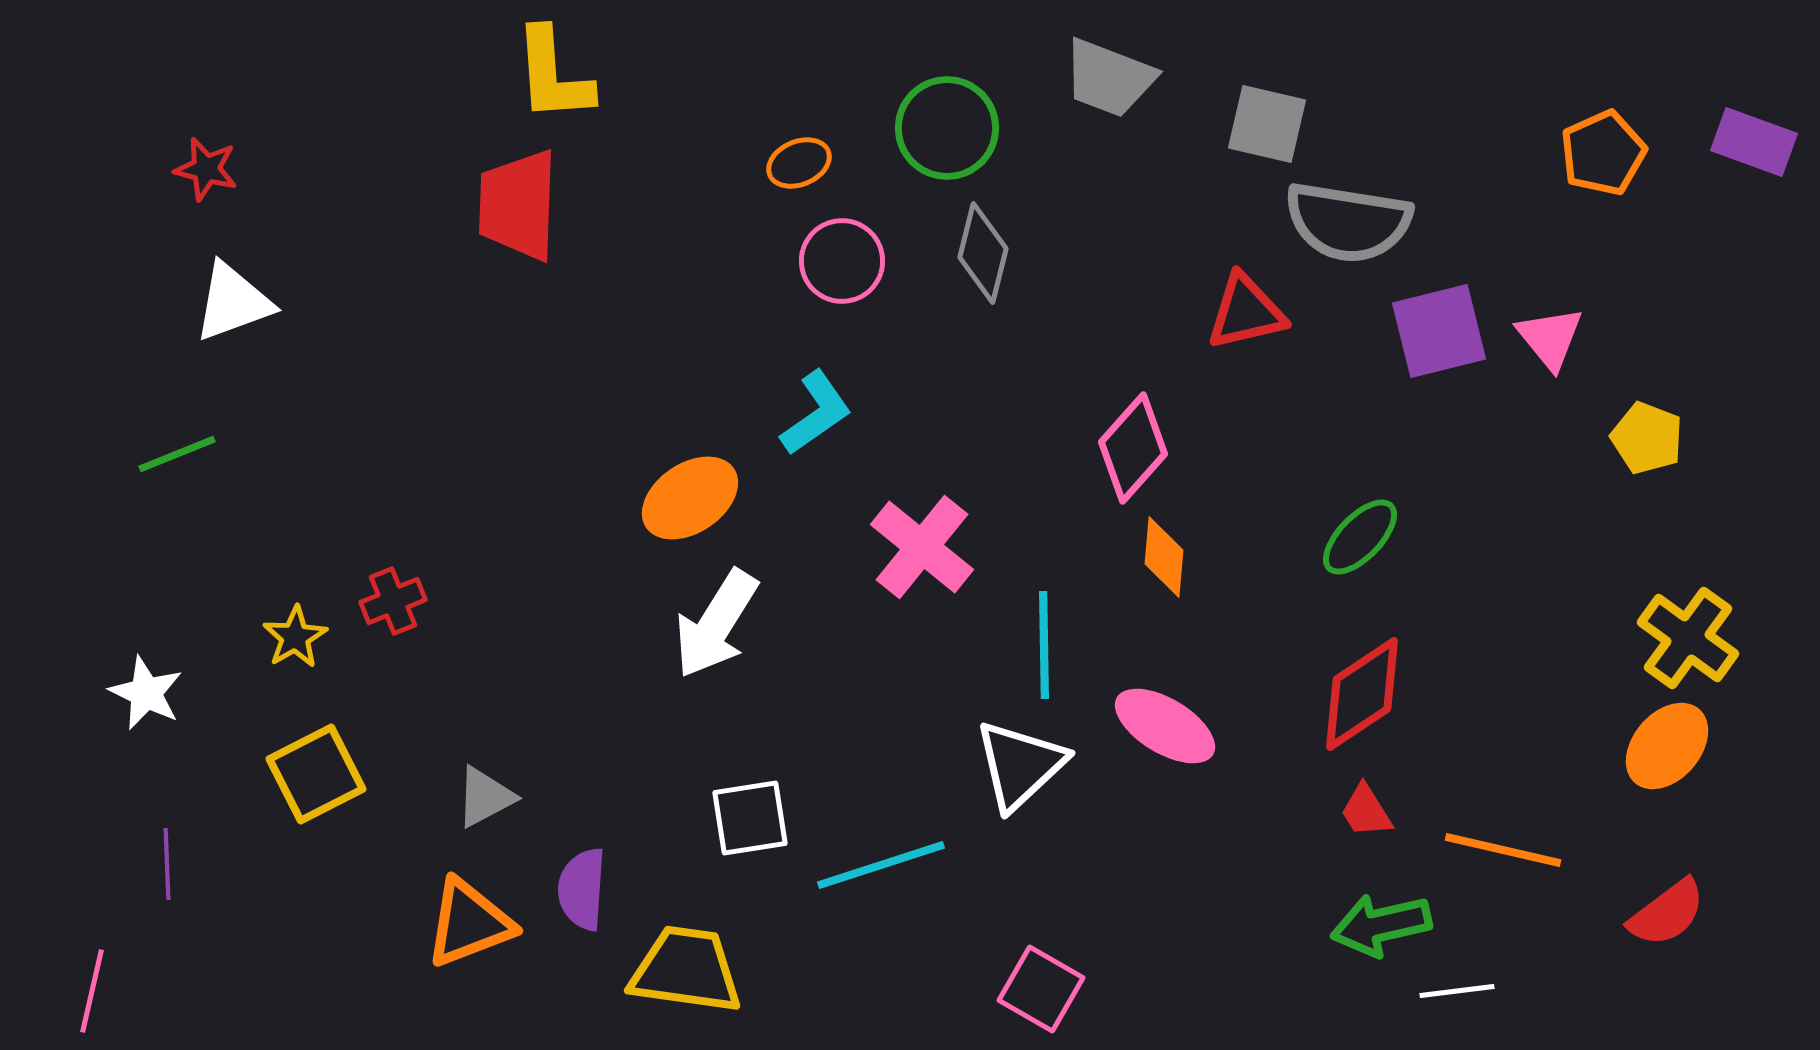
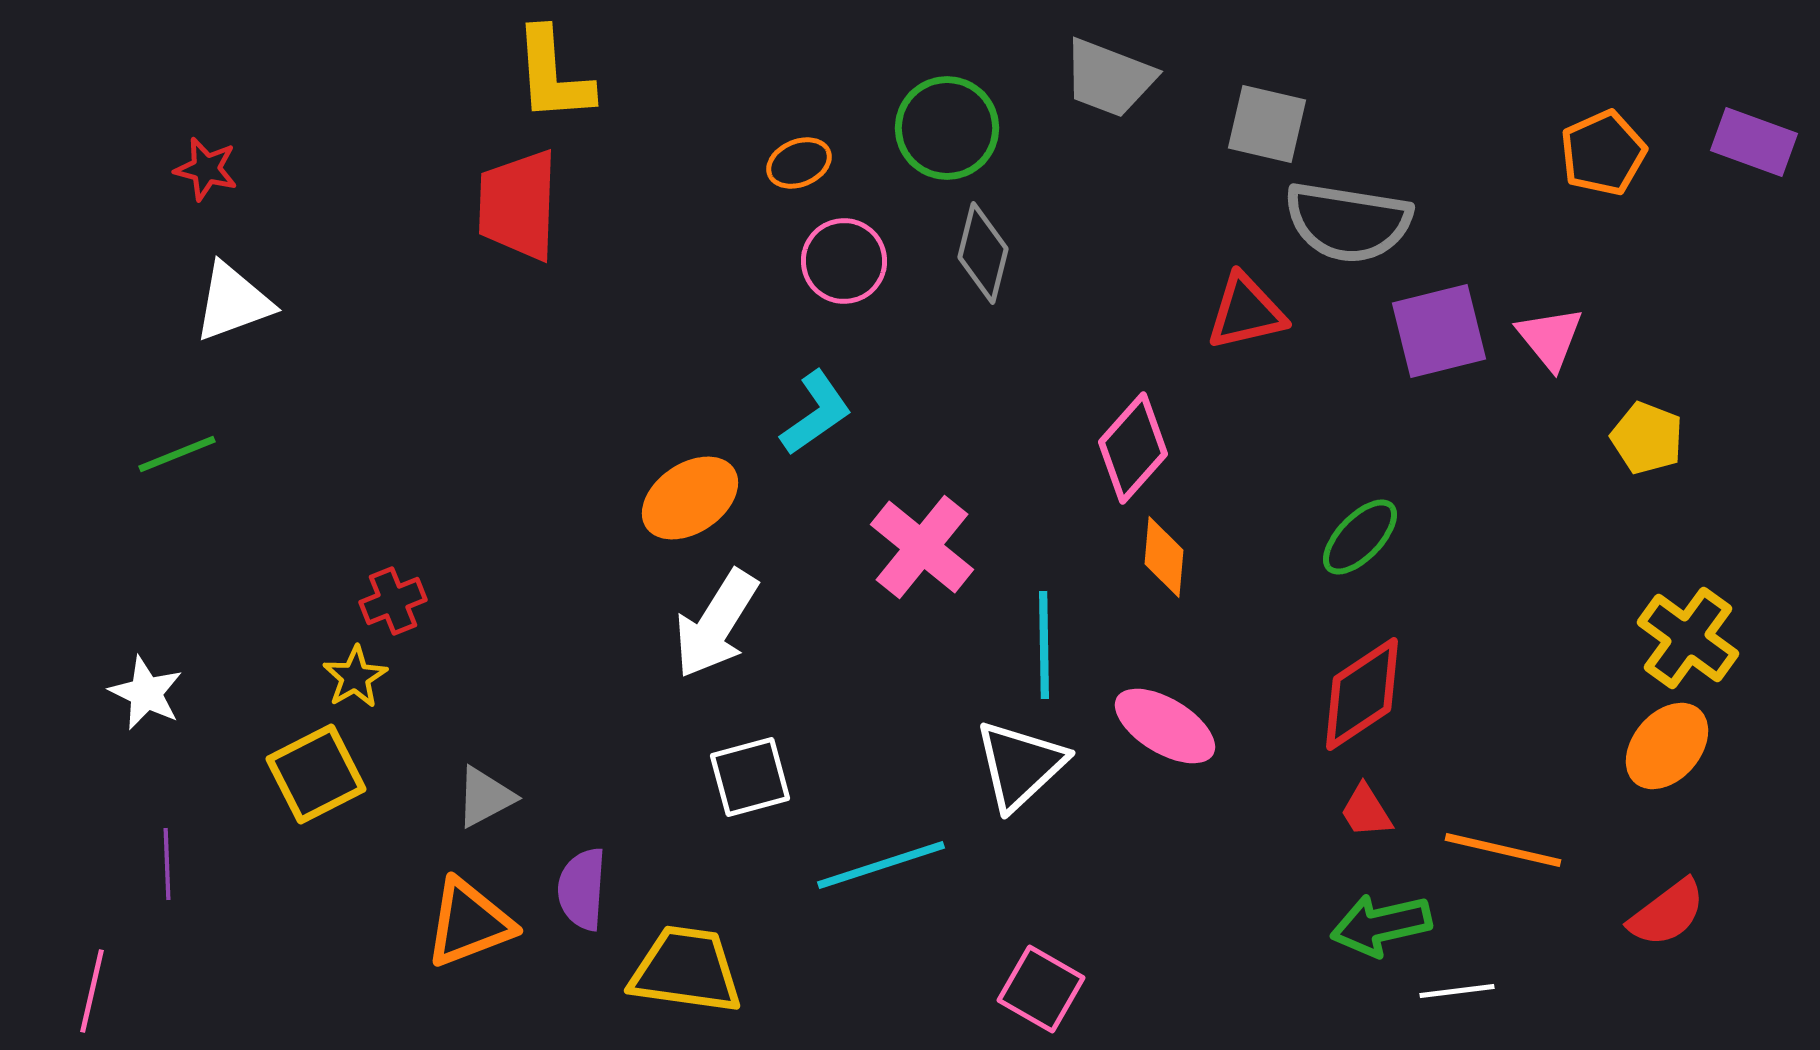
pink circle at (842, 261): moved 2 px right
yellow star at (295, 637): moved 60 px right, 40 px down
white square at (750, 818): moved 41 px up; rotated 6 degrees counterclockwise
